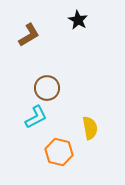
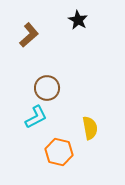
brown L-shape: rotated 10 degrees counterclockwise
